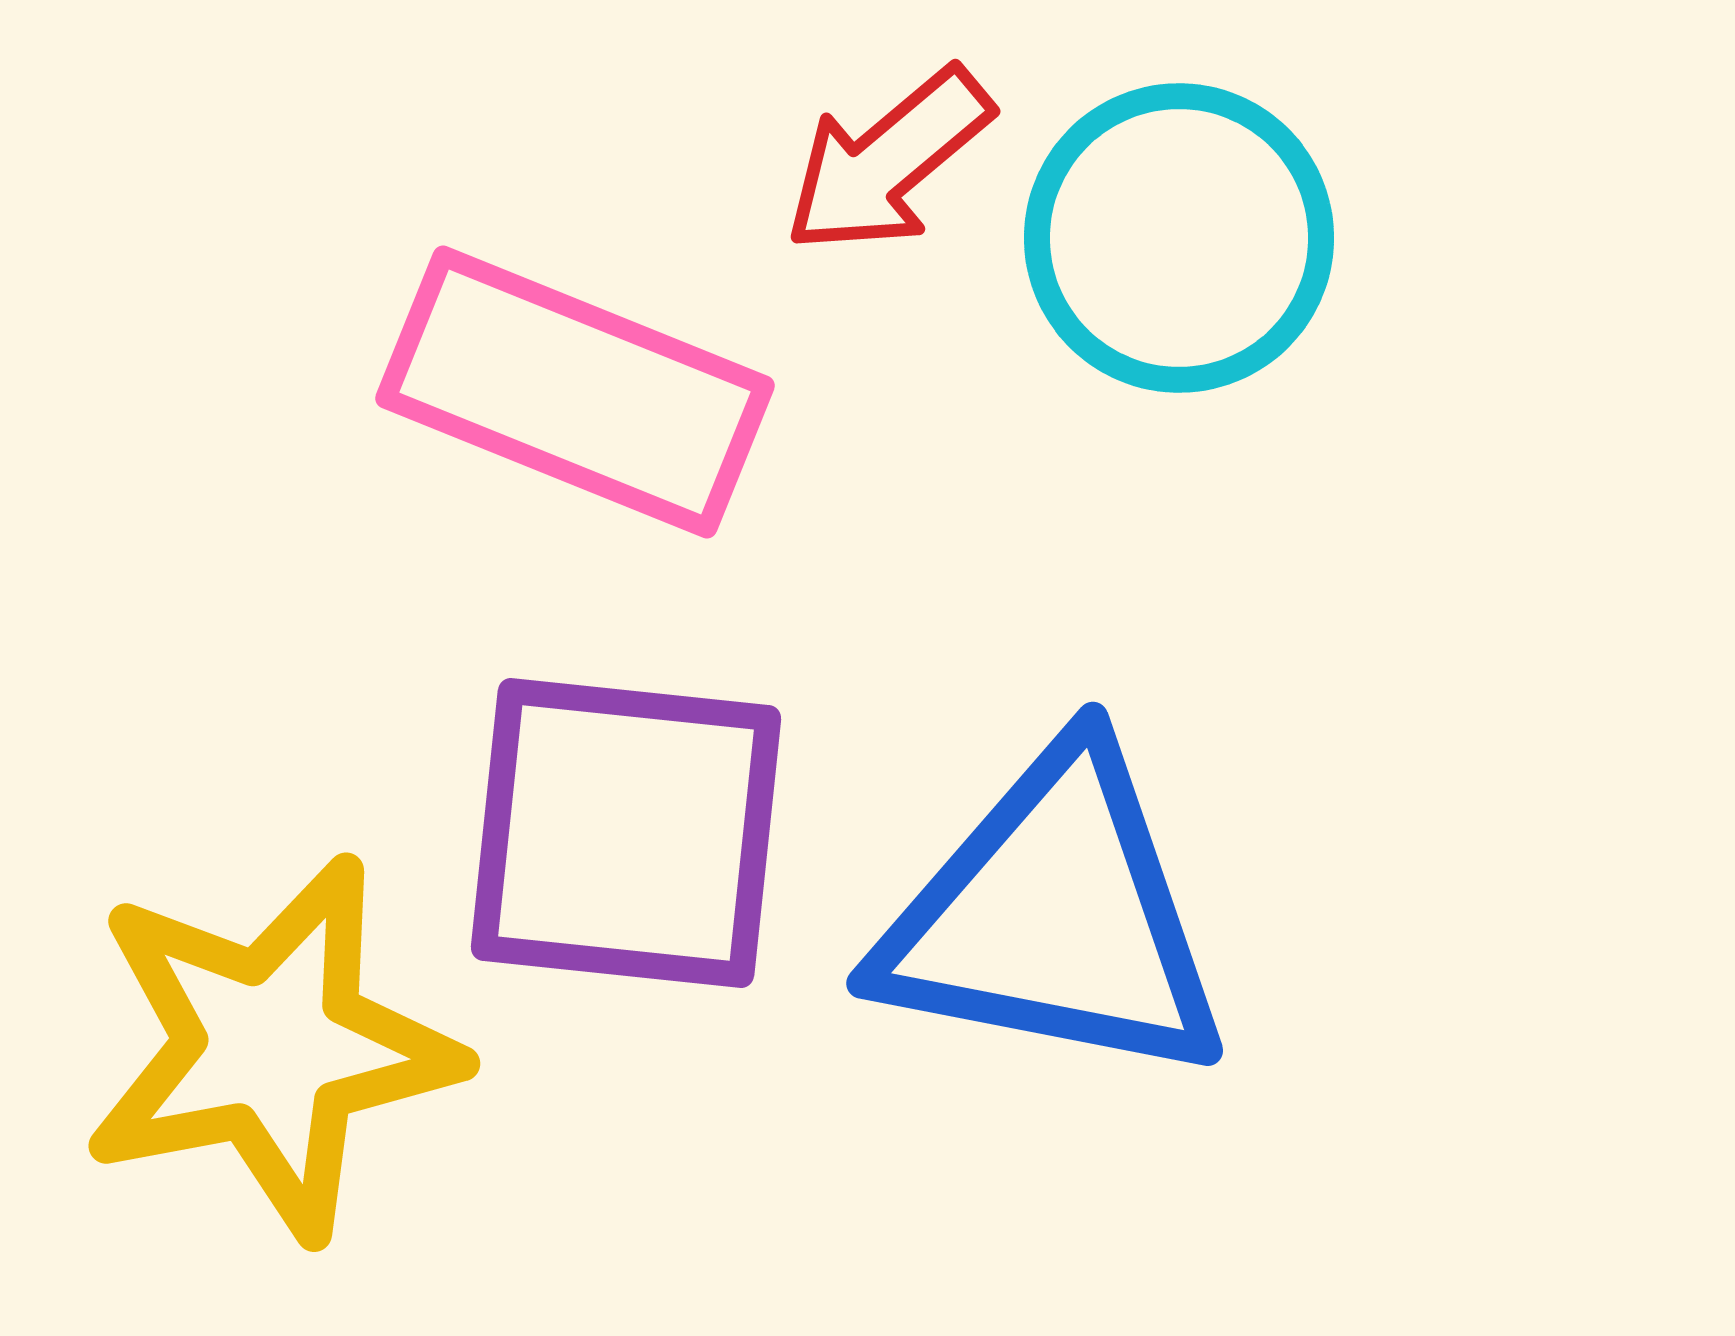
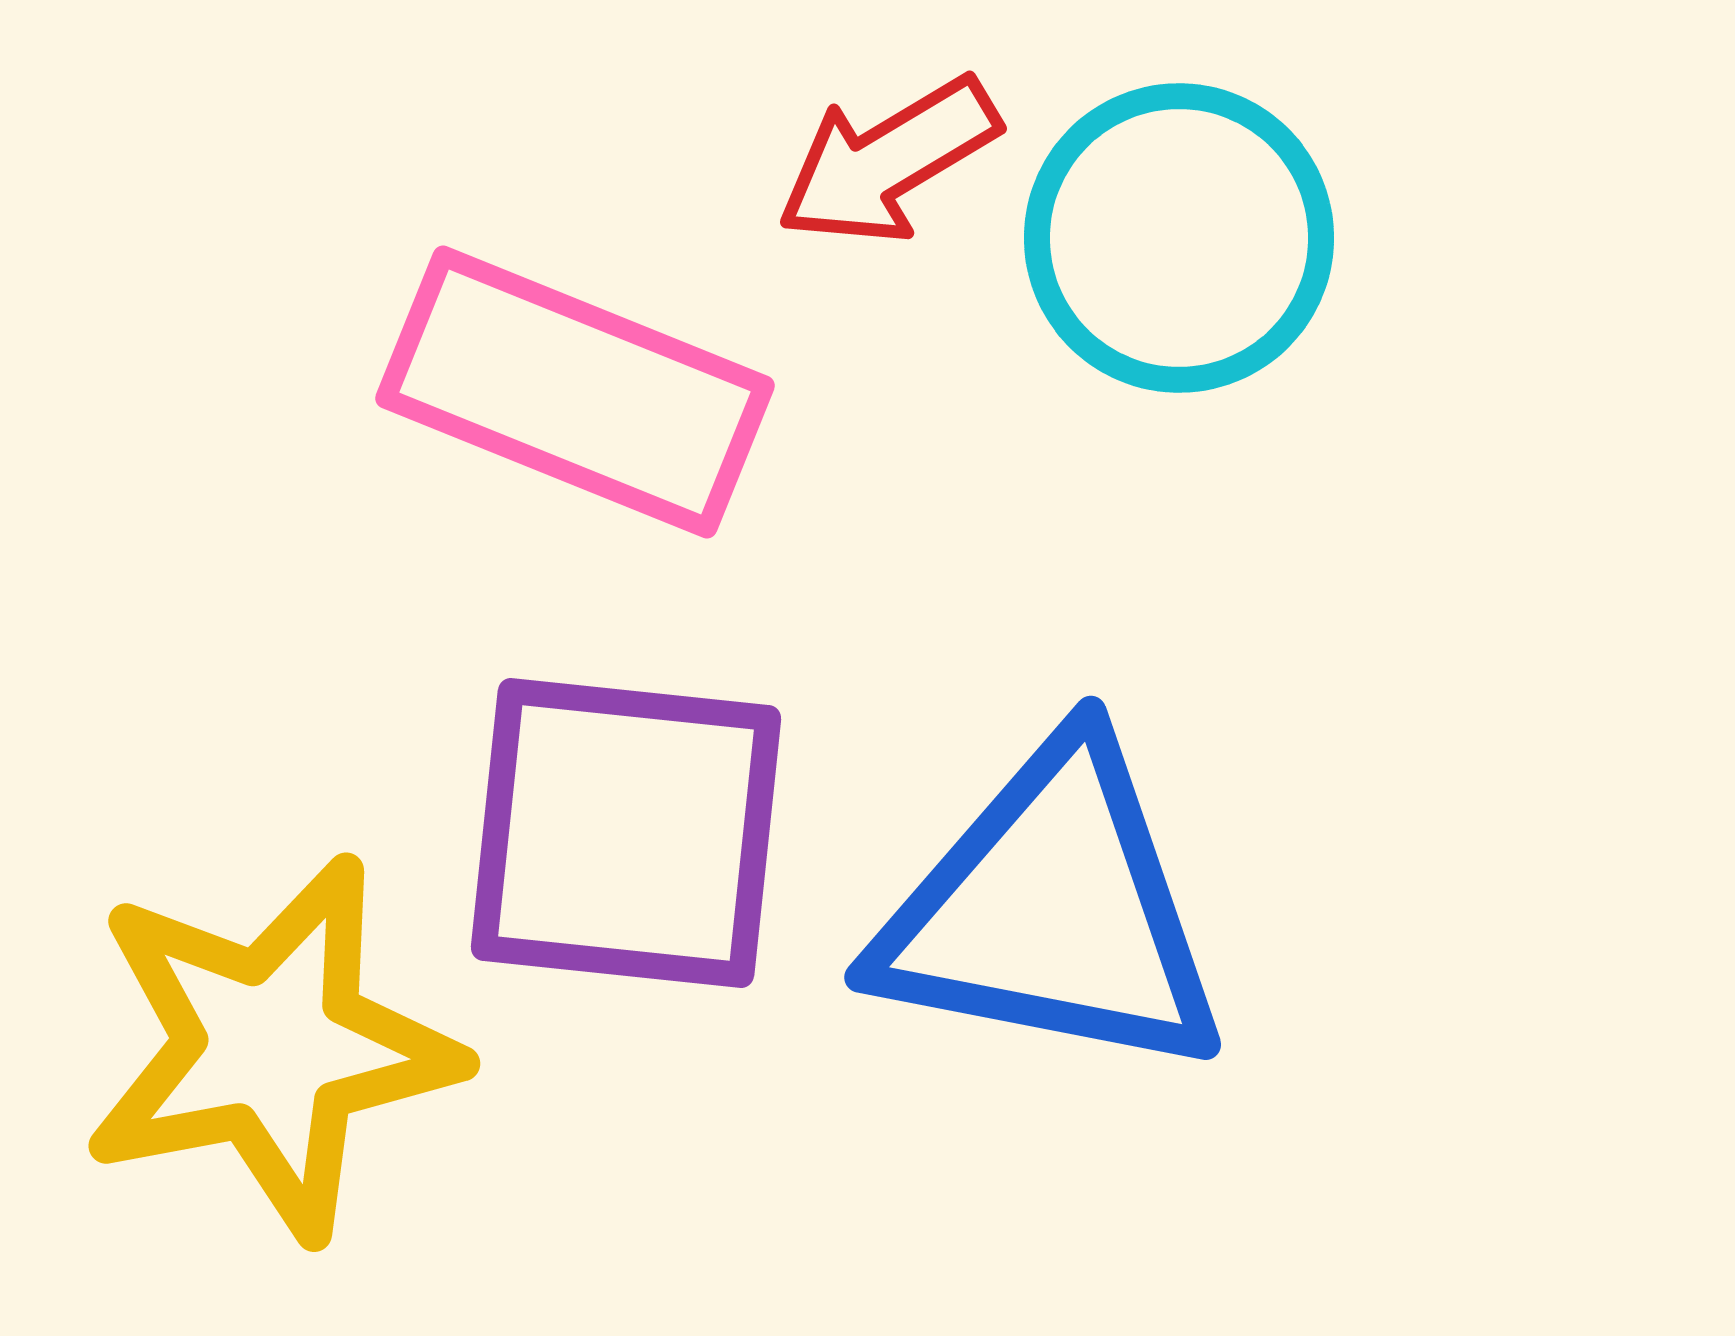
red arrow: rotated 9 degrees clockwise
blue triangle: moved 2 px left, 6 px up
